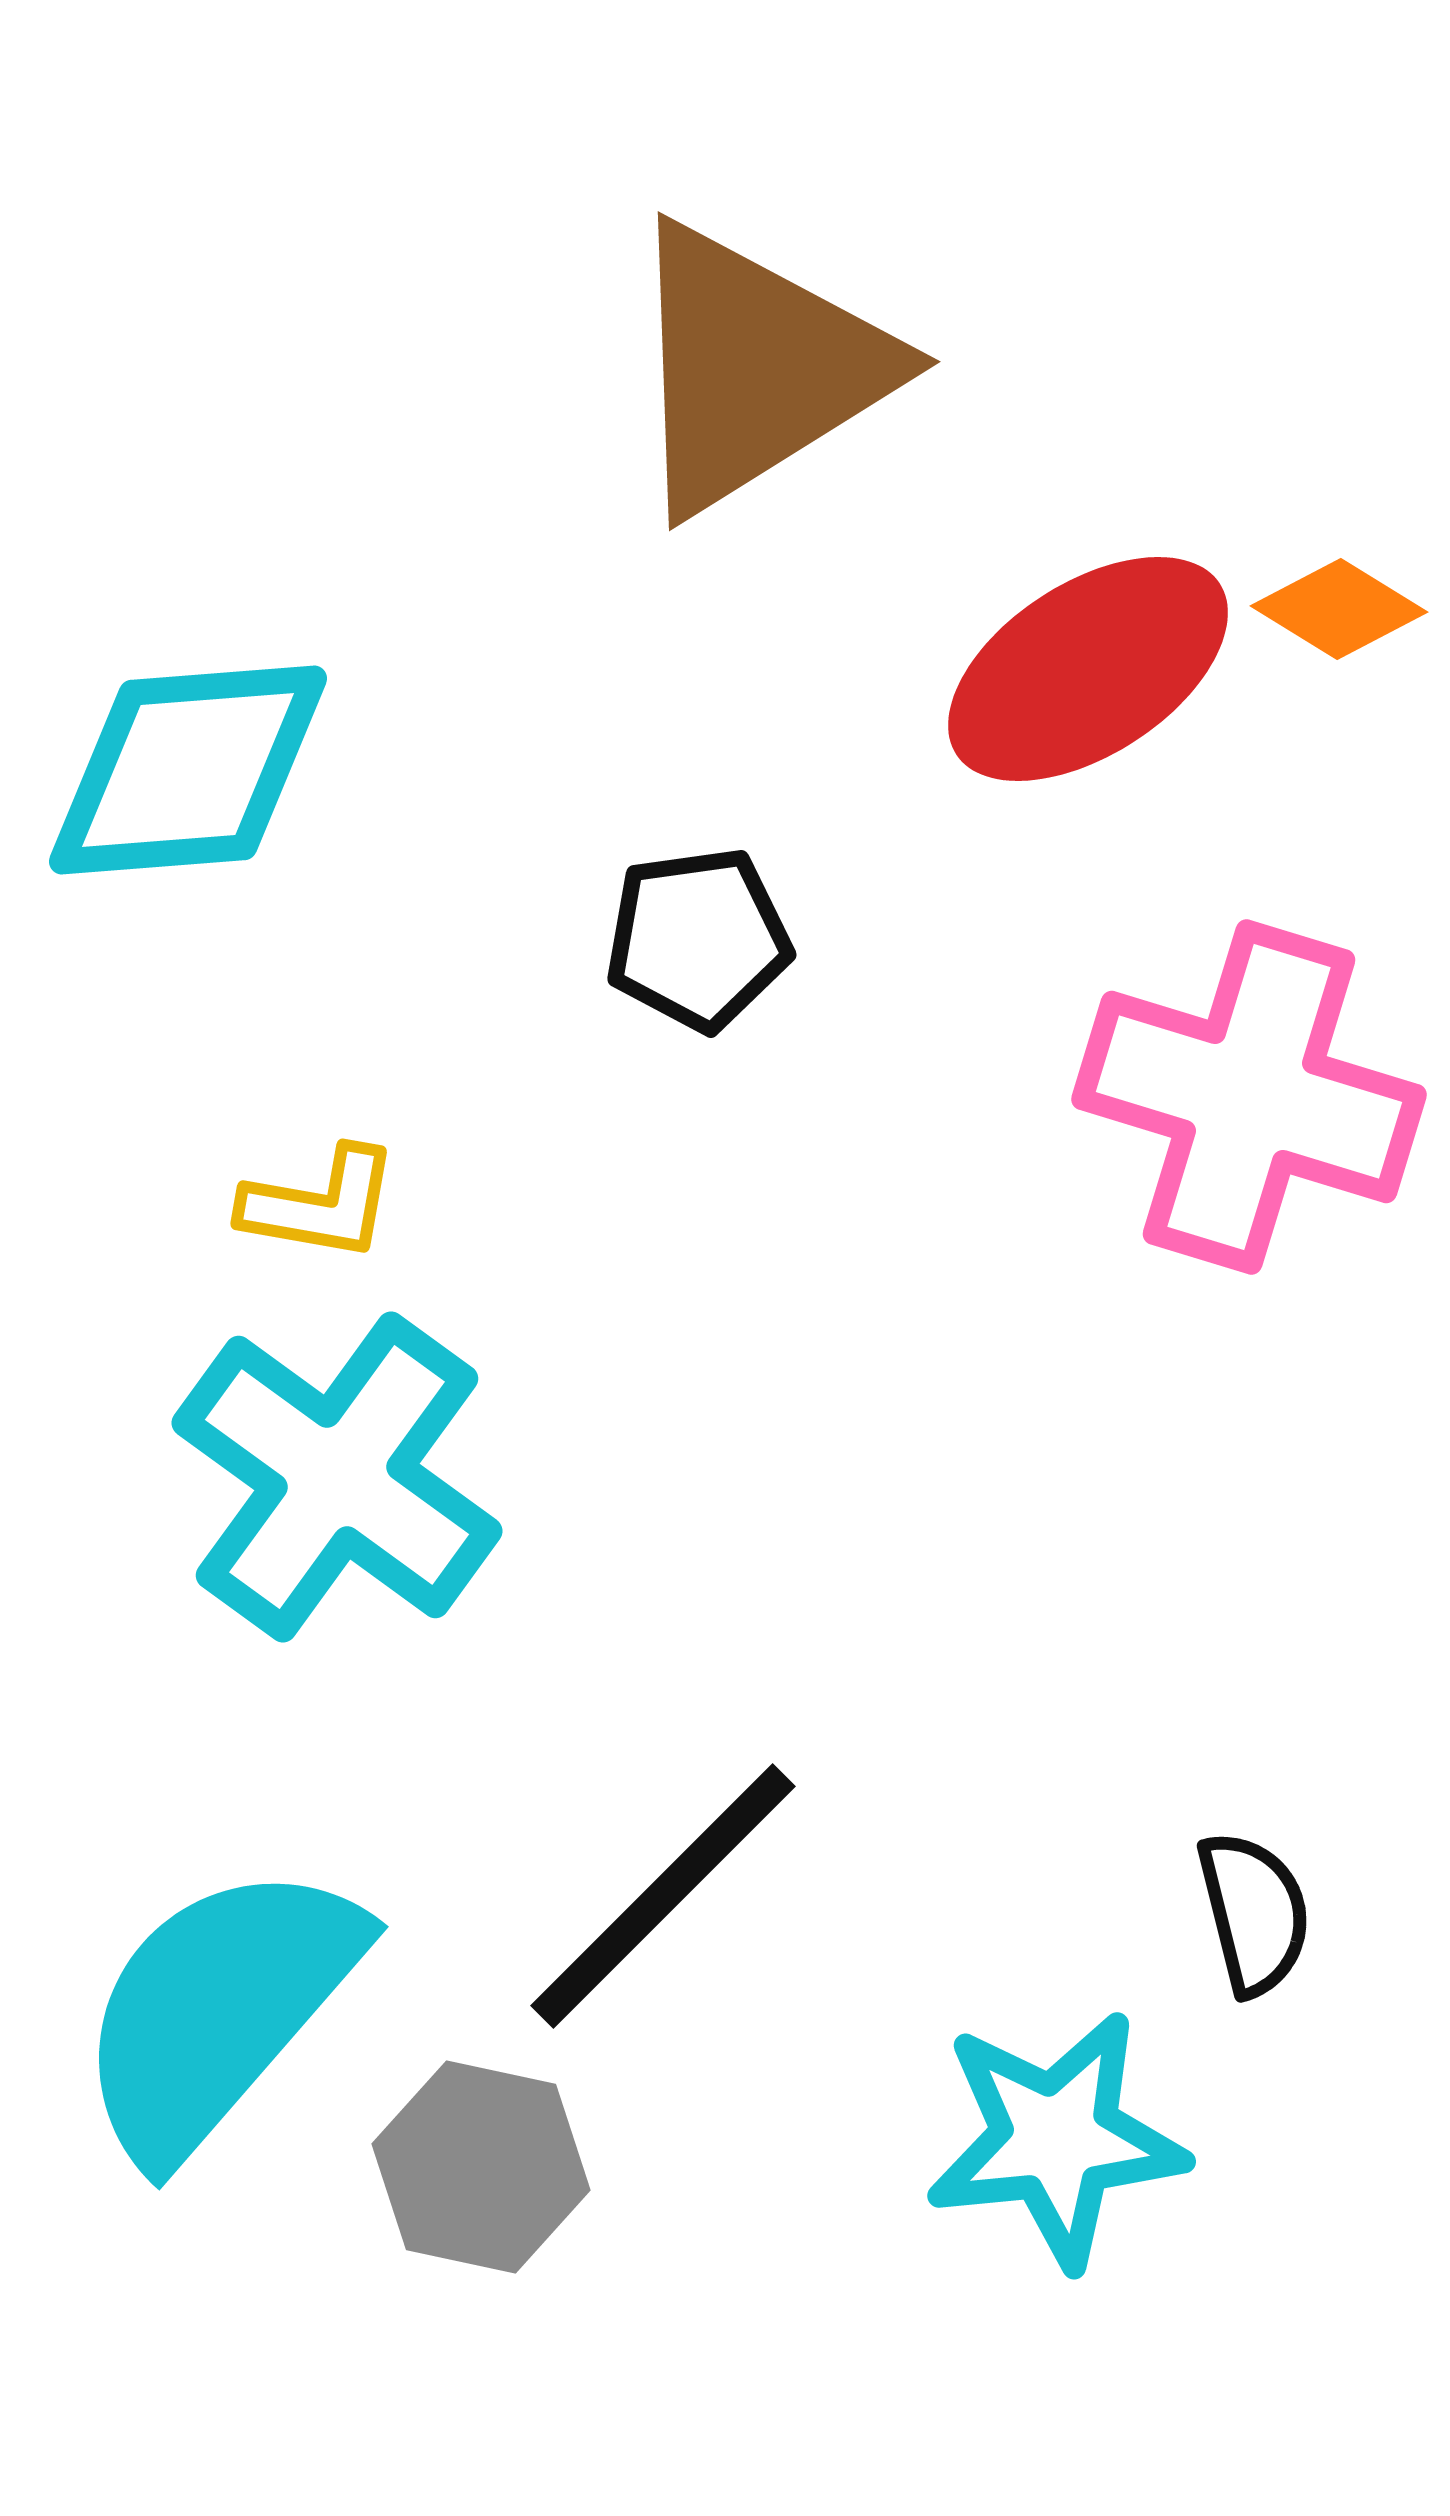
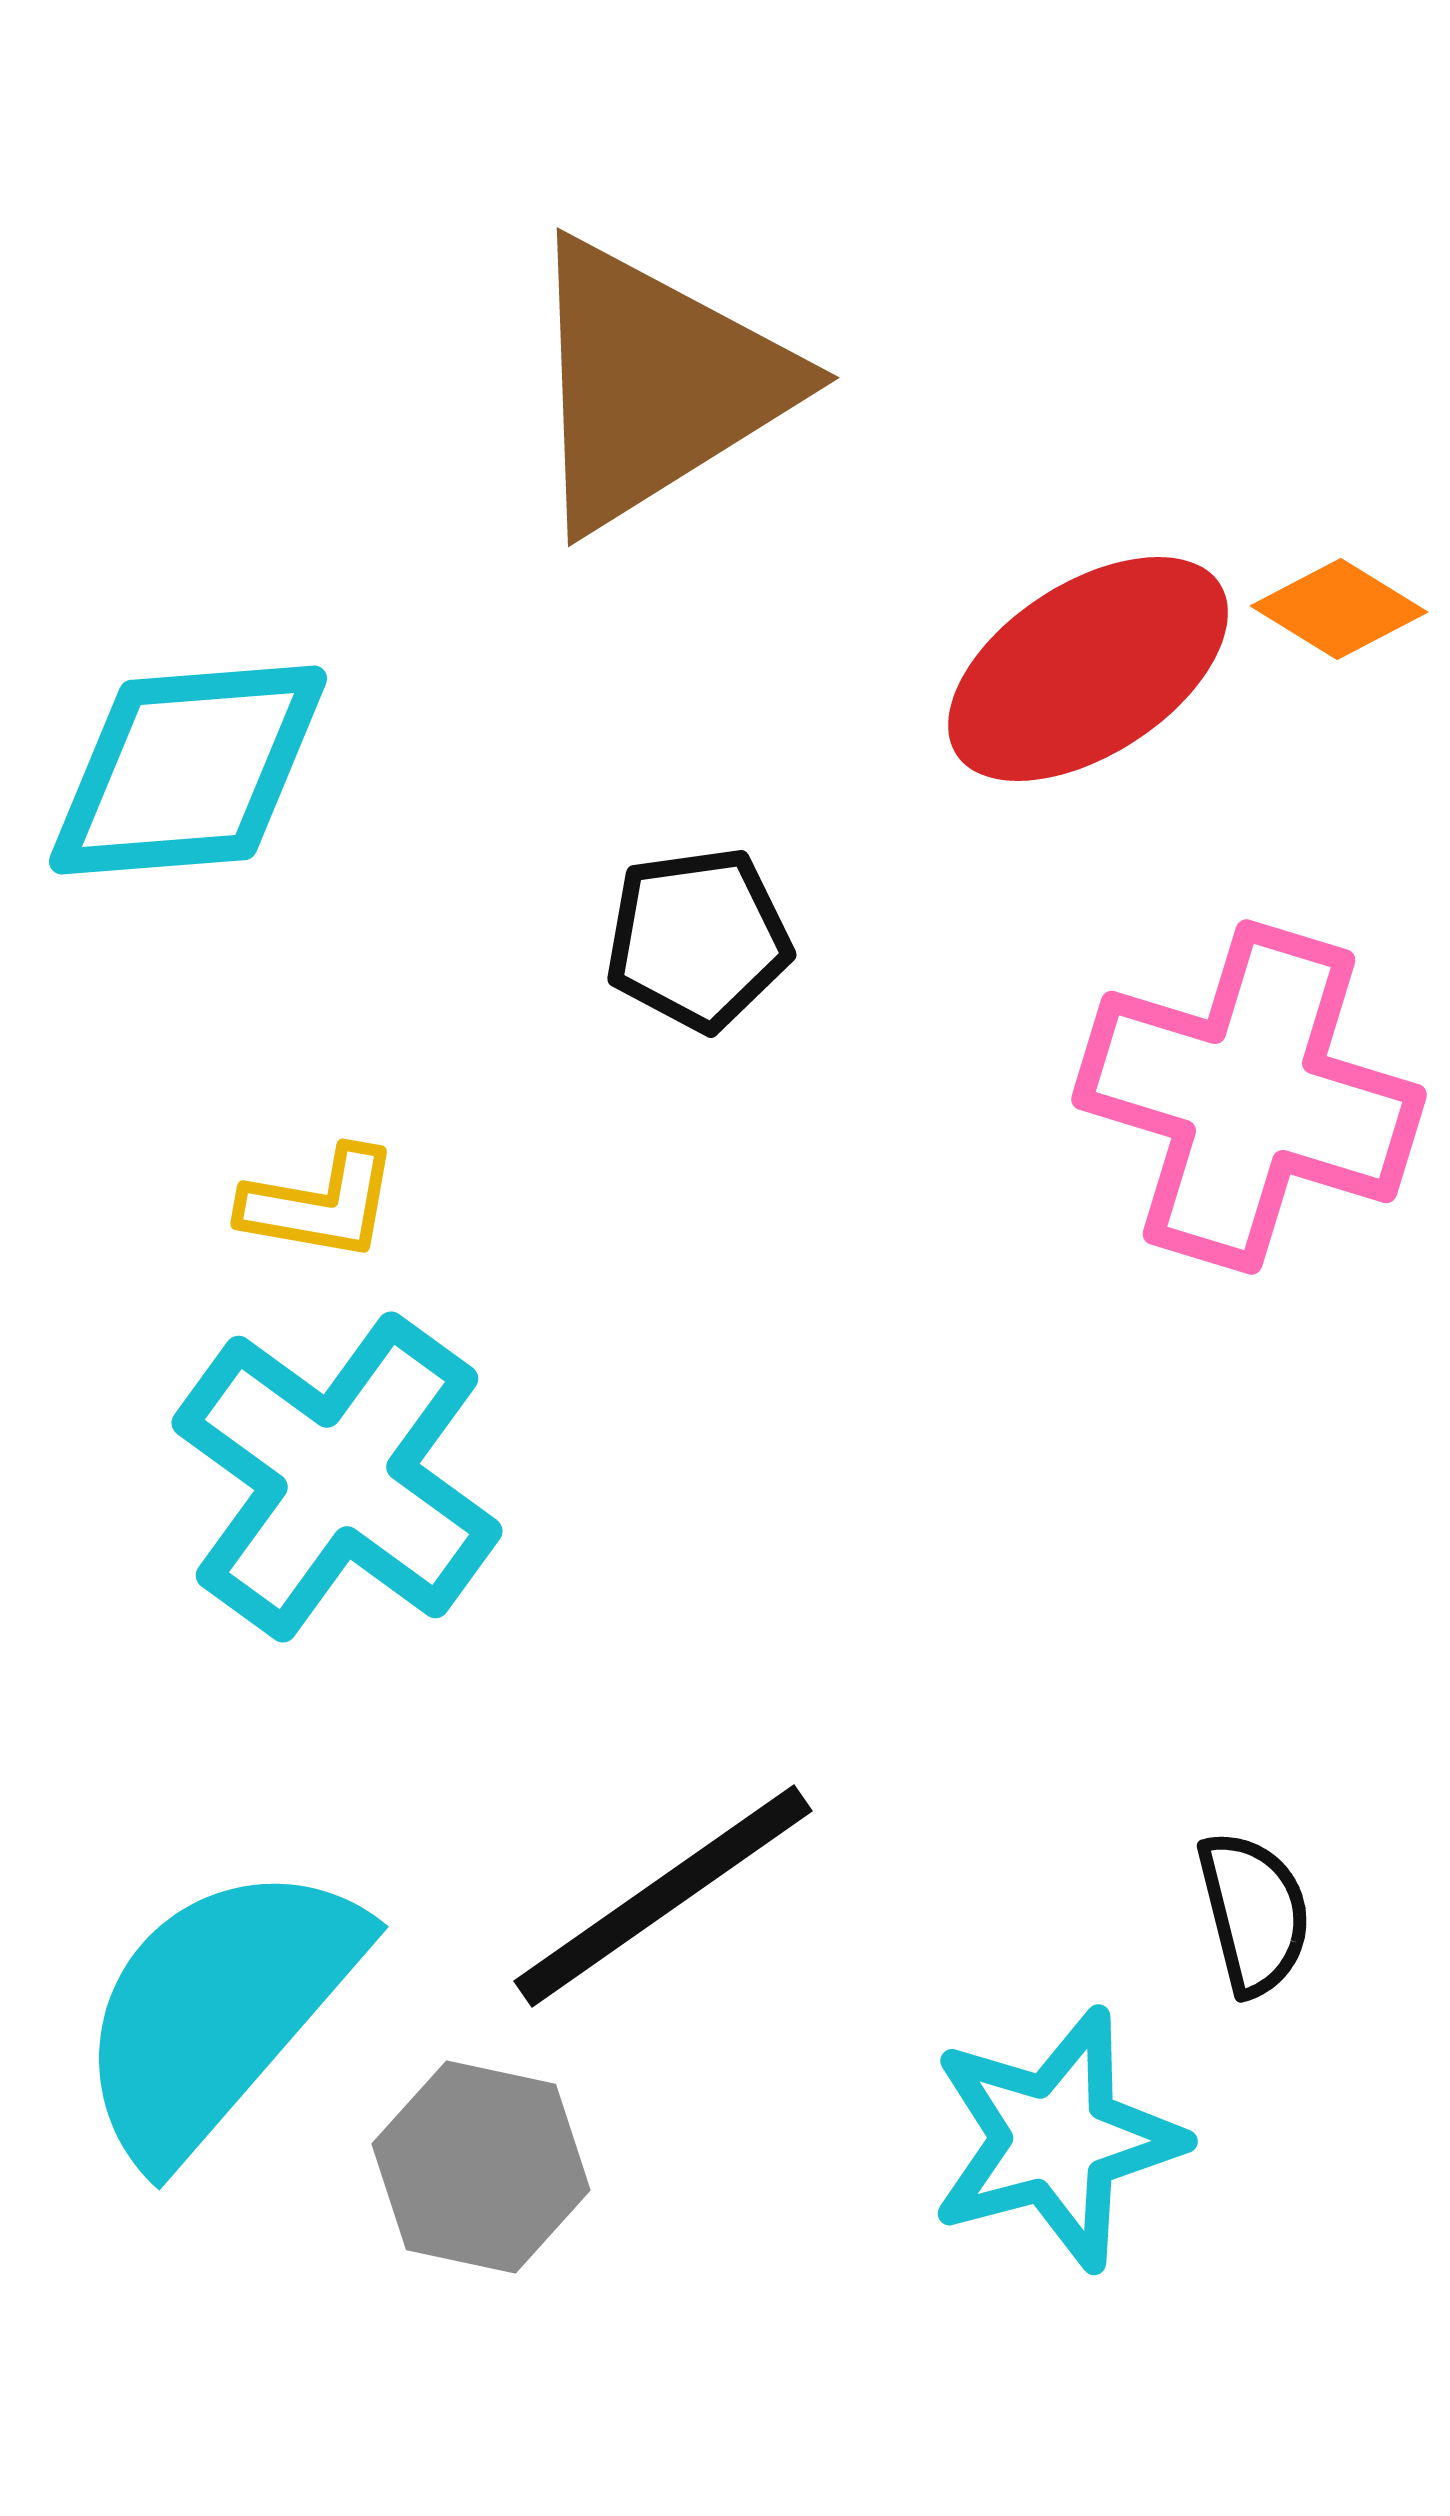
brown triangle: moved 101 px left, 16 px down
black line: rotated 10 degrees clockwise
cyan star: rotated 9 degrees counterclockwise
